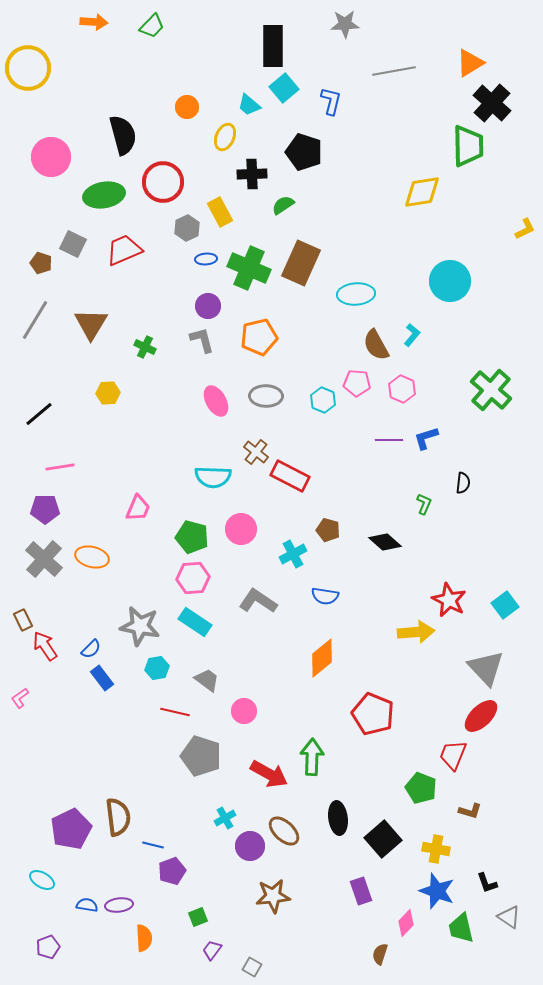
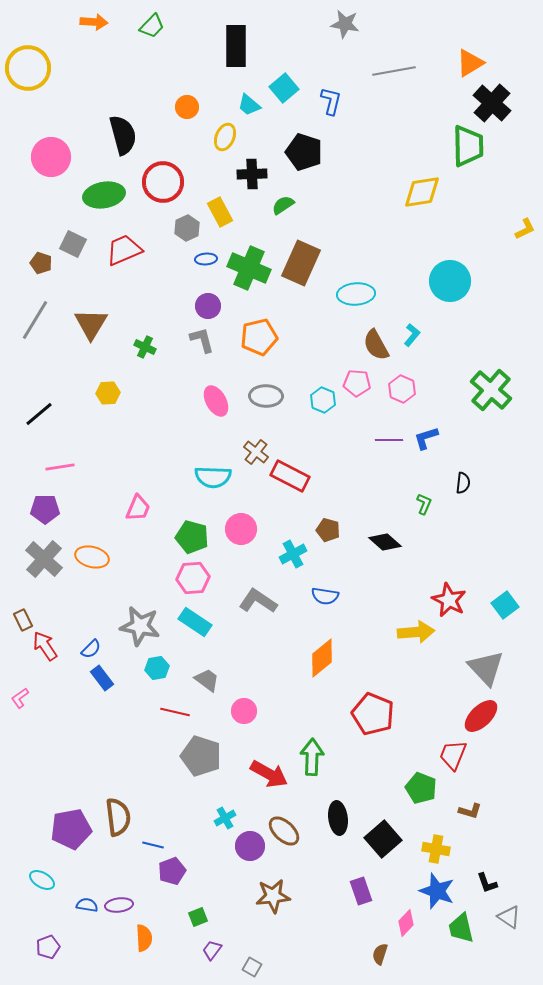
gray star at (345, 24): rotated 12 degrees clockwise
black rectangle at (273, 46): moved 37 px left
purple pentagon at (71, 829): rotated 15 degrees clockwise
